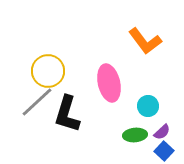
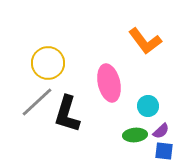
yellow circle: moved 8 px up
purple semicircle: moved 1 px left, 1 px up
blue square: rotated 36 degrees counterclockwise
